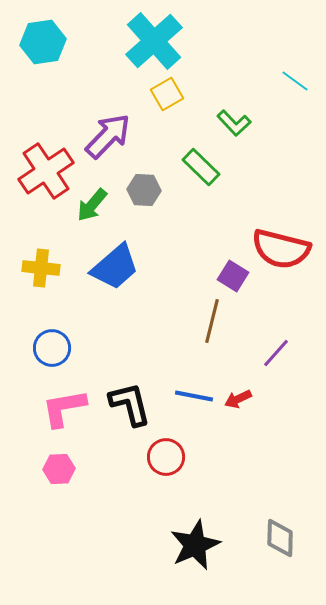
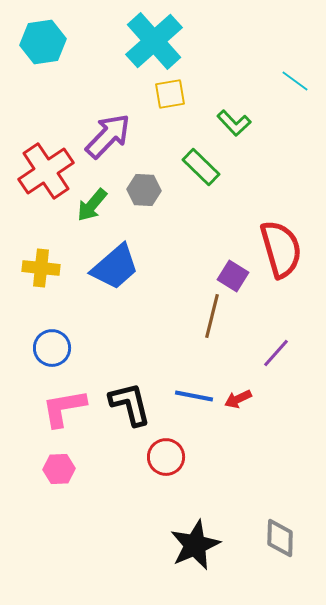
yellow square: moved 3 px right; rotated 20 degrees clockwise
red semicircle: rotated 120 degrees counterclockwise
brown line: moved 5 px up
